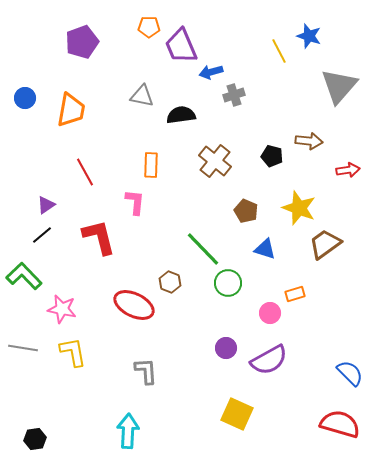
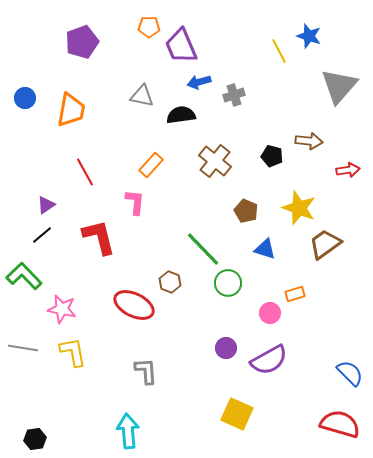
blue arrow at (211, 72): moved 12 px left, 10 px down
orange rectangle at (151, 165): rotated 40 degrees clockwise
cyan arrow at (128, 431): rotated 8 degrees counterclockwise
